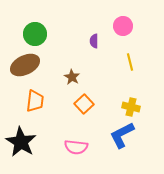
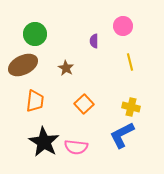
brown ellipse: moved 2 px left
brown star: moved 6 px left, 9 px up
black star: moved 23 px right
